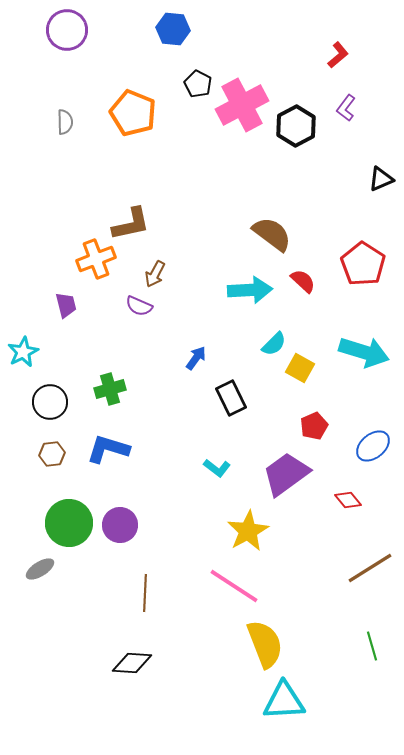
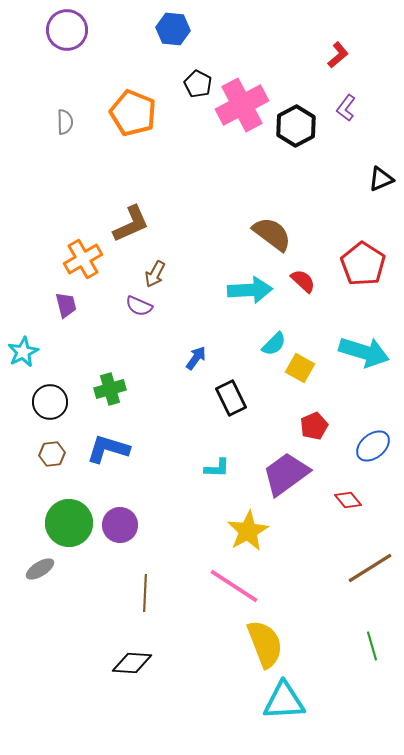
brown L-shape at (131, 224): rotated 12 degrees counterclockwise
orange cross at (96, 259): moved 13 px left; rotated 9 degrees counterclockwise
cyan L-shape at (217, 468): rotated 36 degrees counterclockwise
